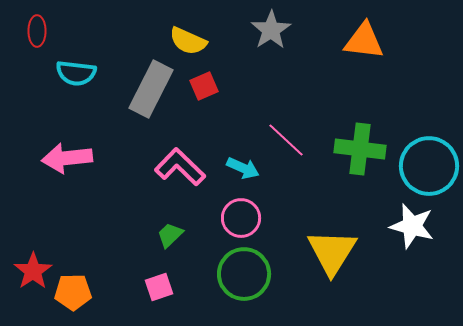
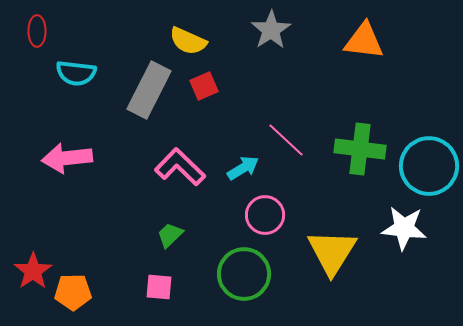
gray rectangle: moved 2 px left, 1 px down
cyan arrow: rotated 56 degrees counterclockwise
pink circle: moved 24 px right, 3 px up
white star: moved 8 px left, 2 px down; rotated 9 degrees counterclockwise
pink square: rotated 24 degrees clockwise
